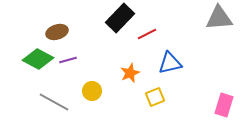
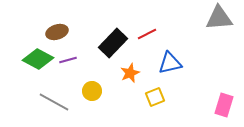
black rectangle: moved 7 px left, 25 px down
